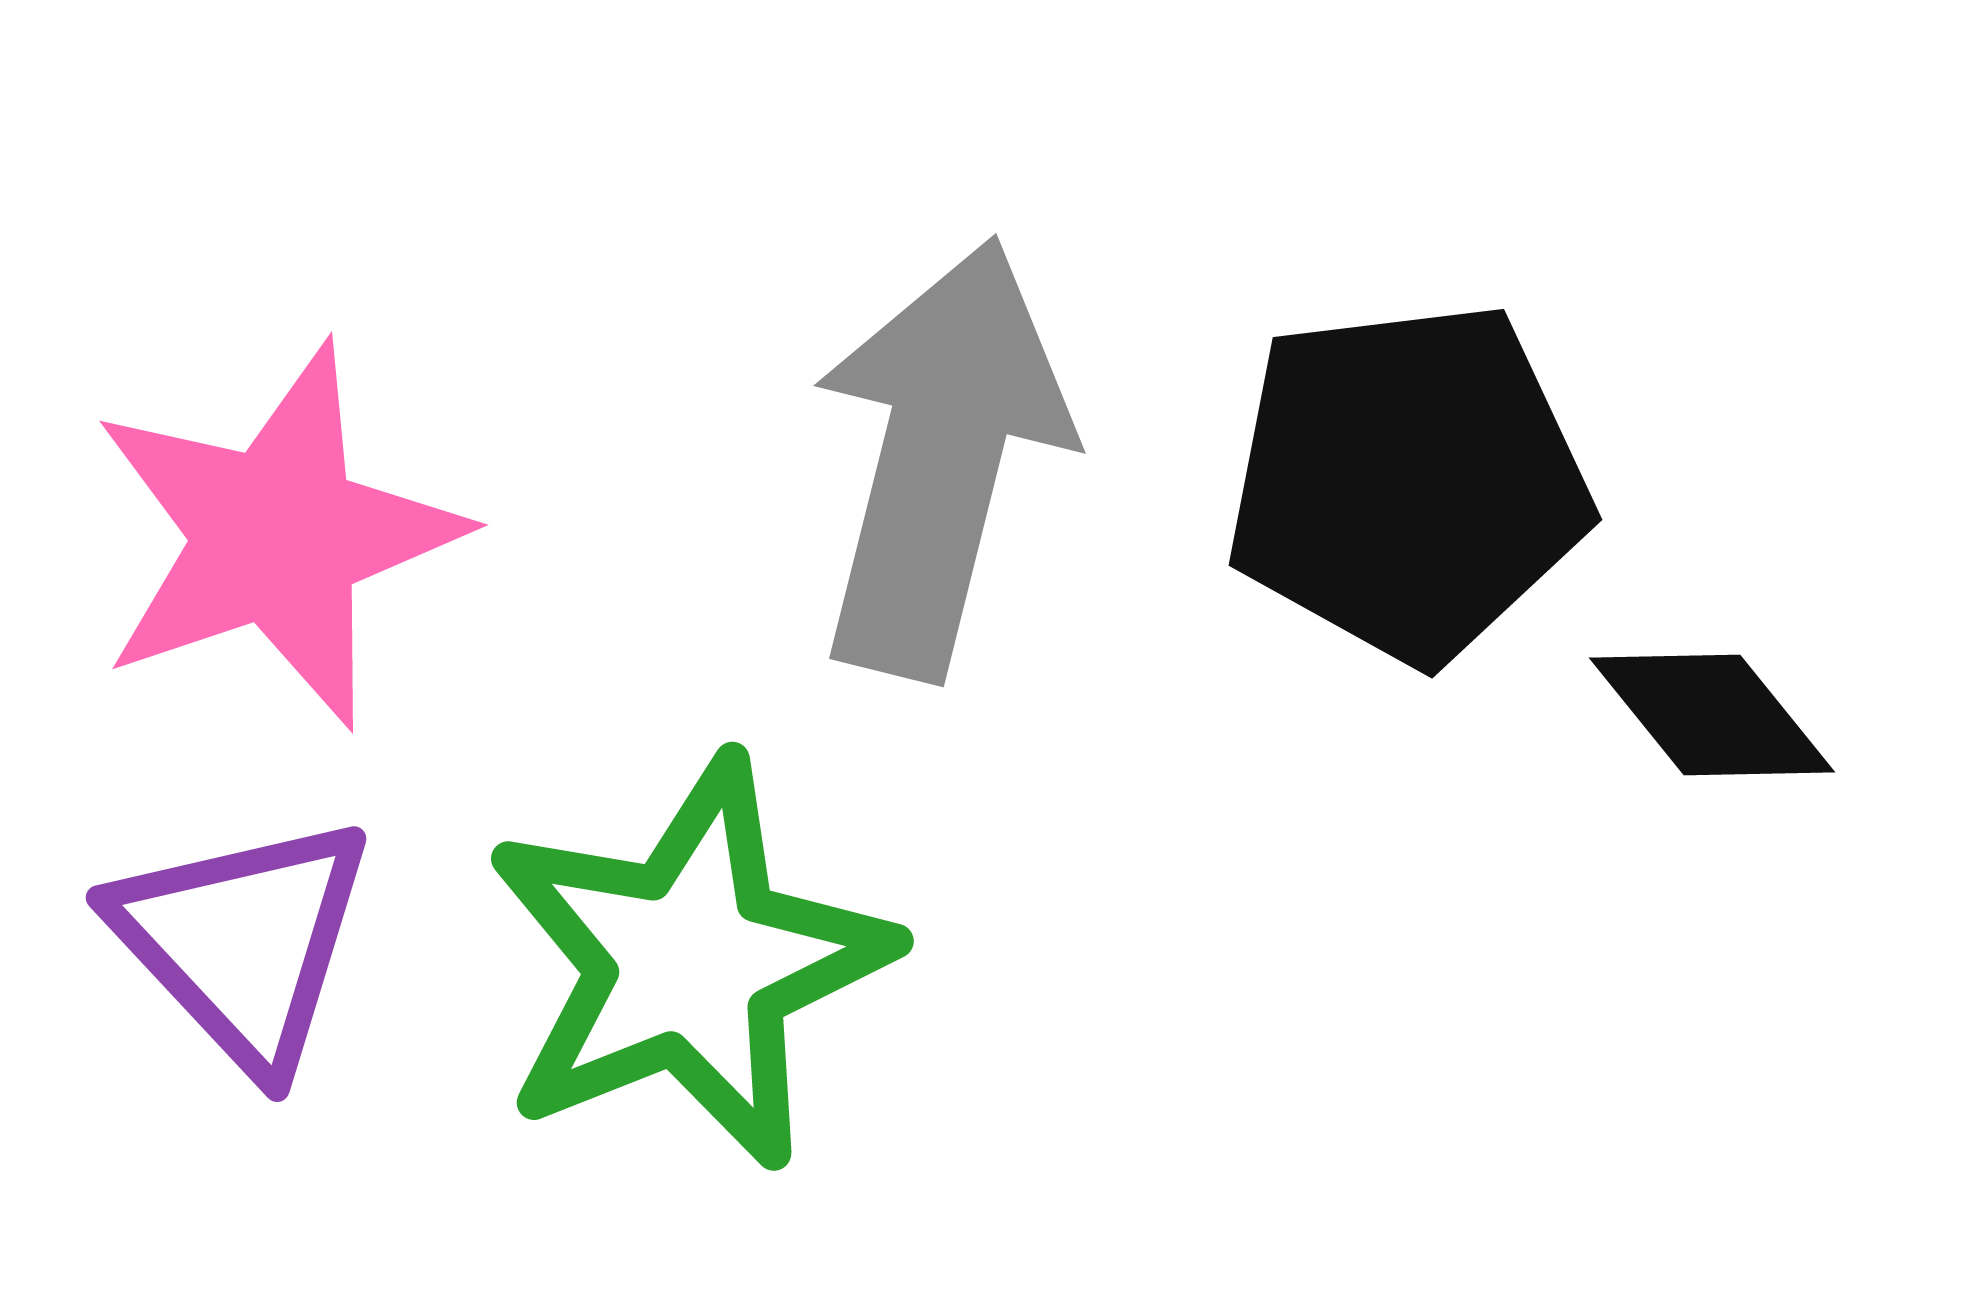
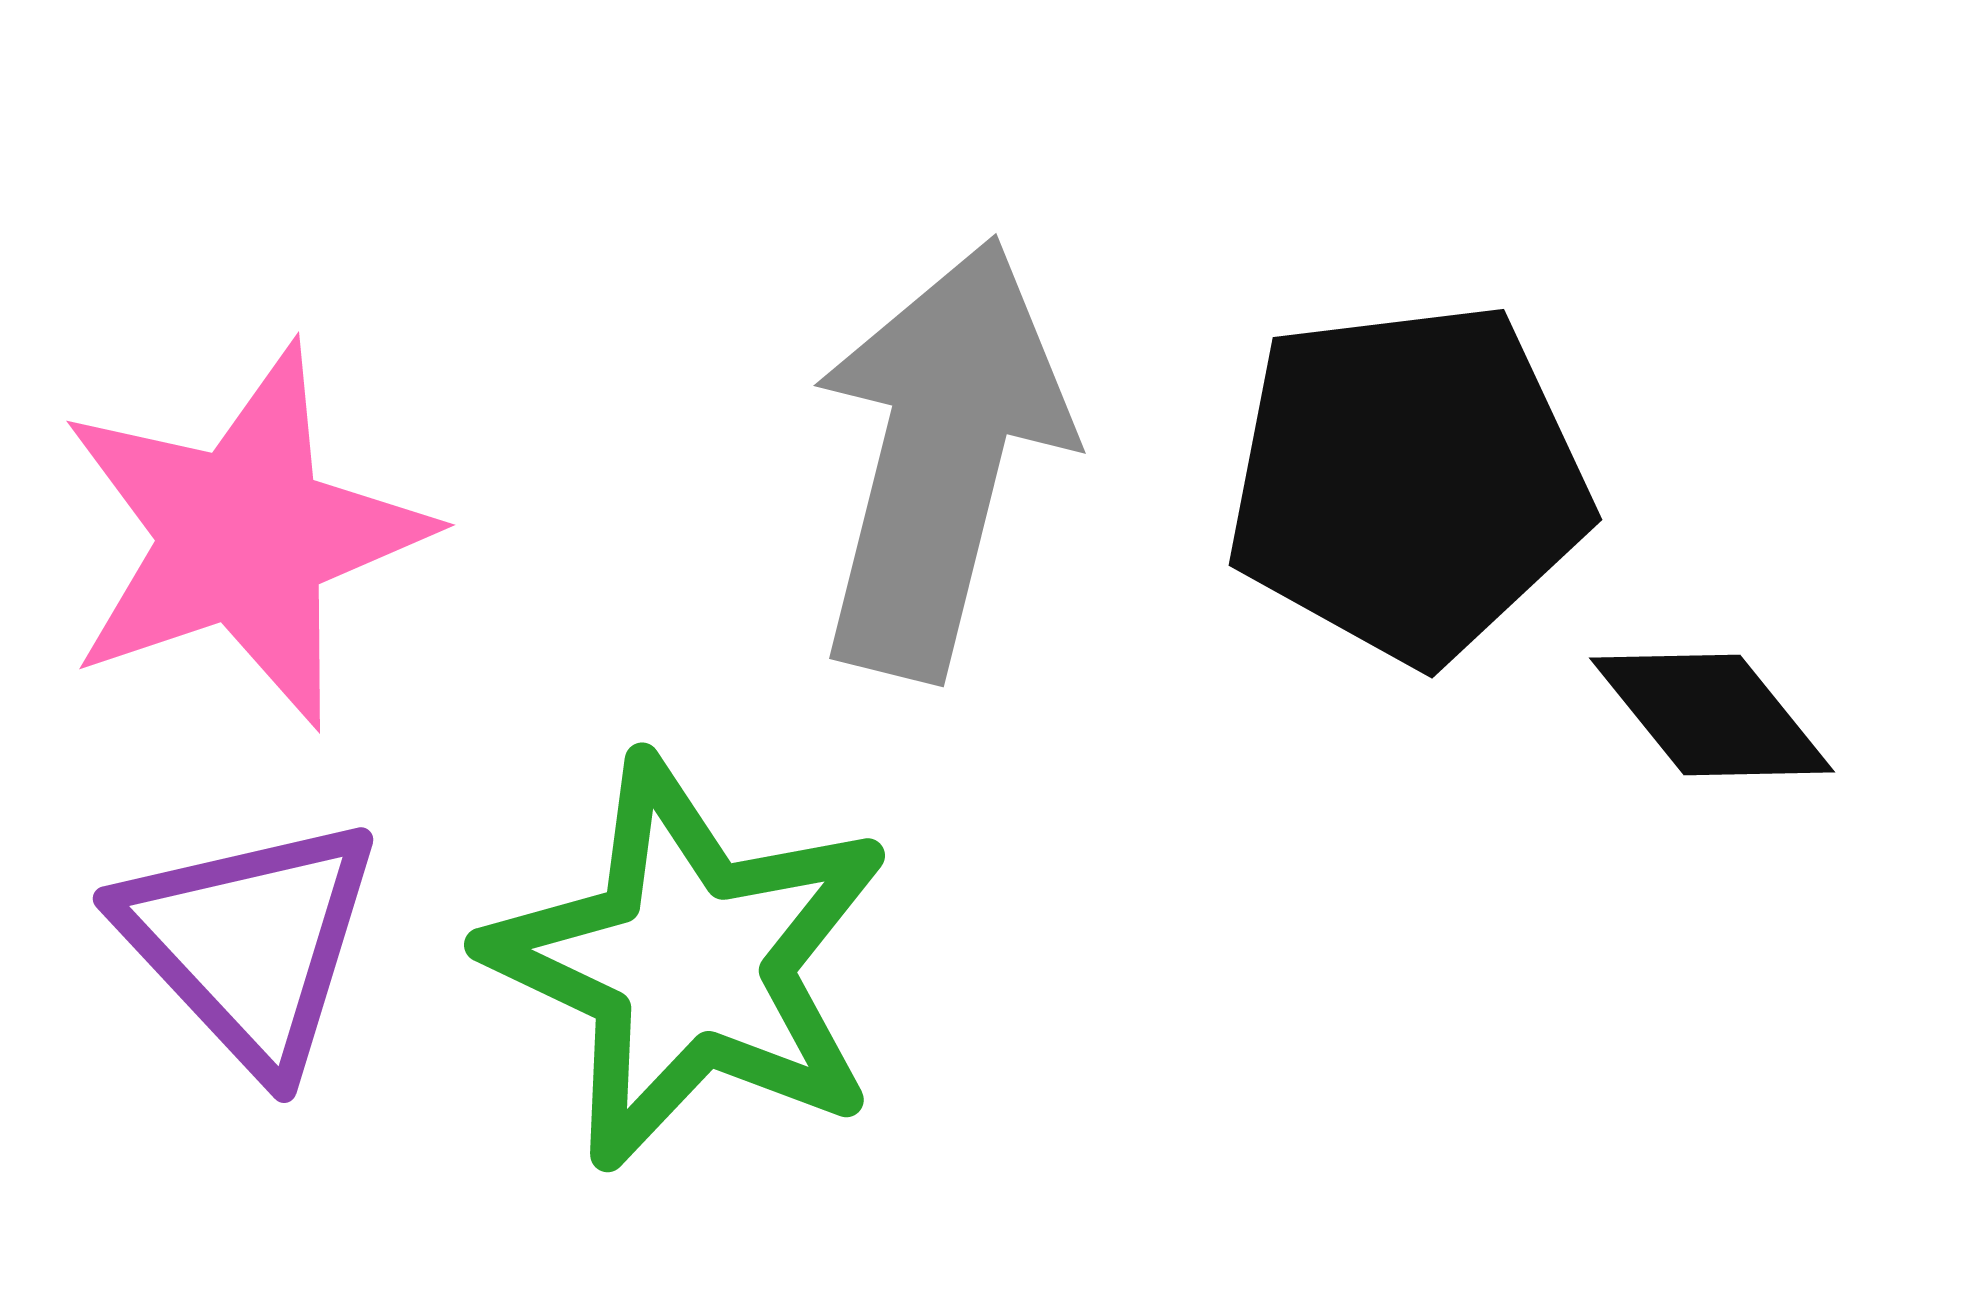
pink star: moved 33 px left
purple triangle: moved 7 px right, 1 px down
green star: rotated 25 degrees counterclockwise
